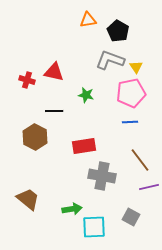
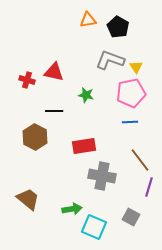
black pentagon: moved 4 px up
purple line: rotated 60 degrees counterclockwise
cyan square: rotated 25 degrees clockwise
